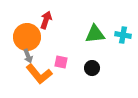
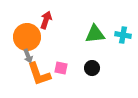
pink square: moved 6 px down
orange L-shape: rotated 20 degrees clockwise
